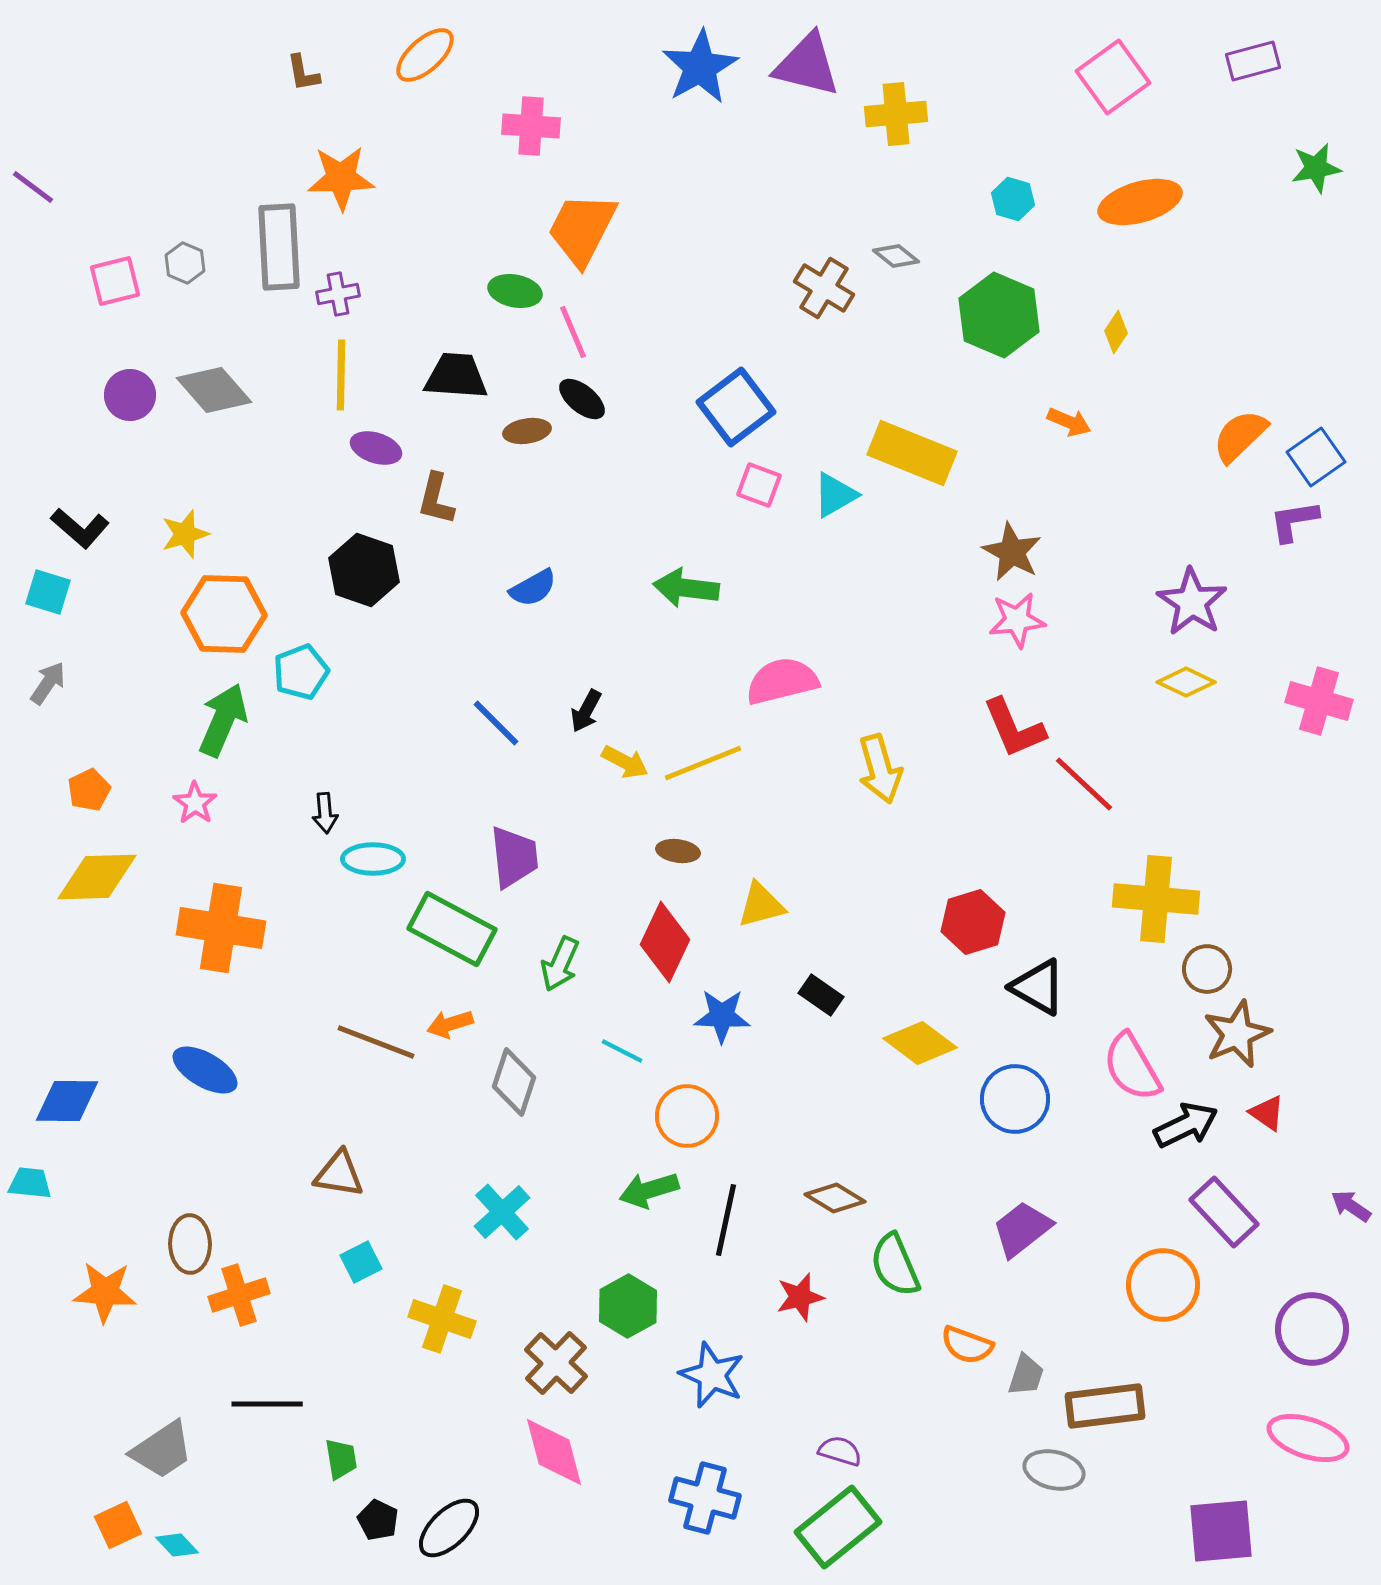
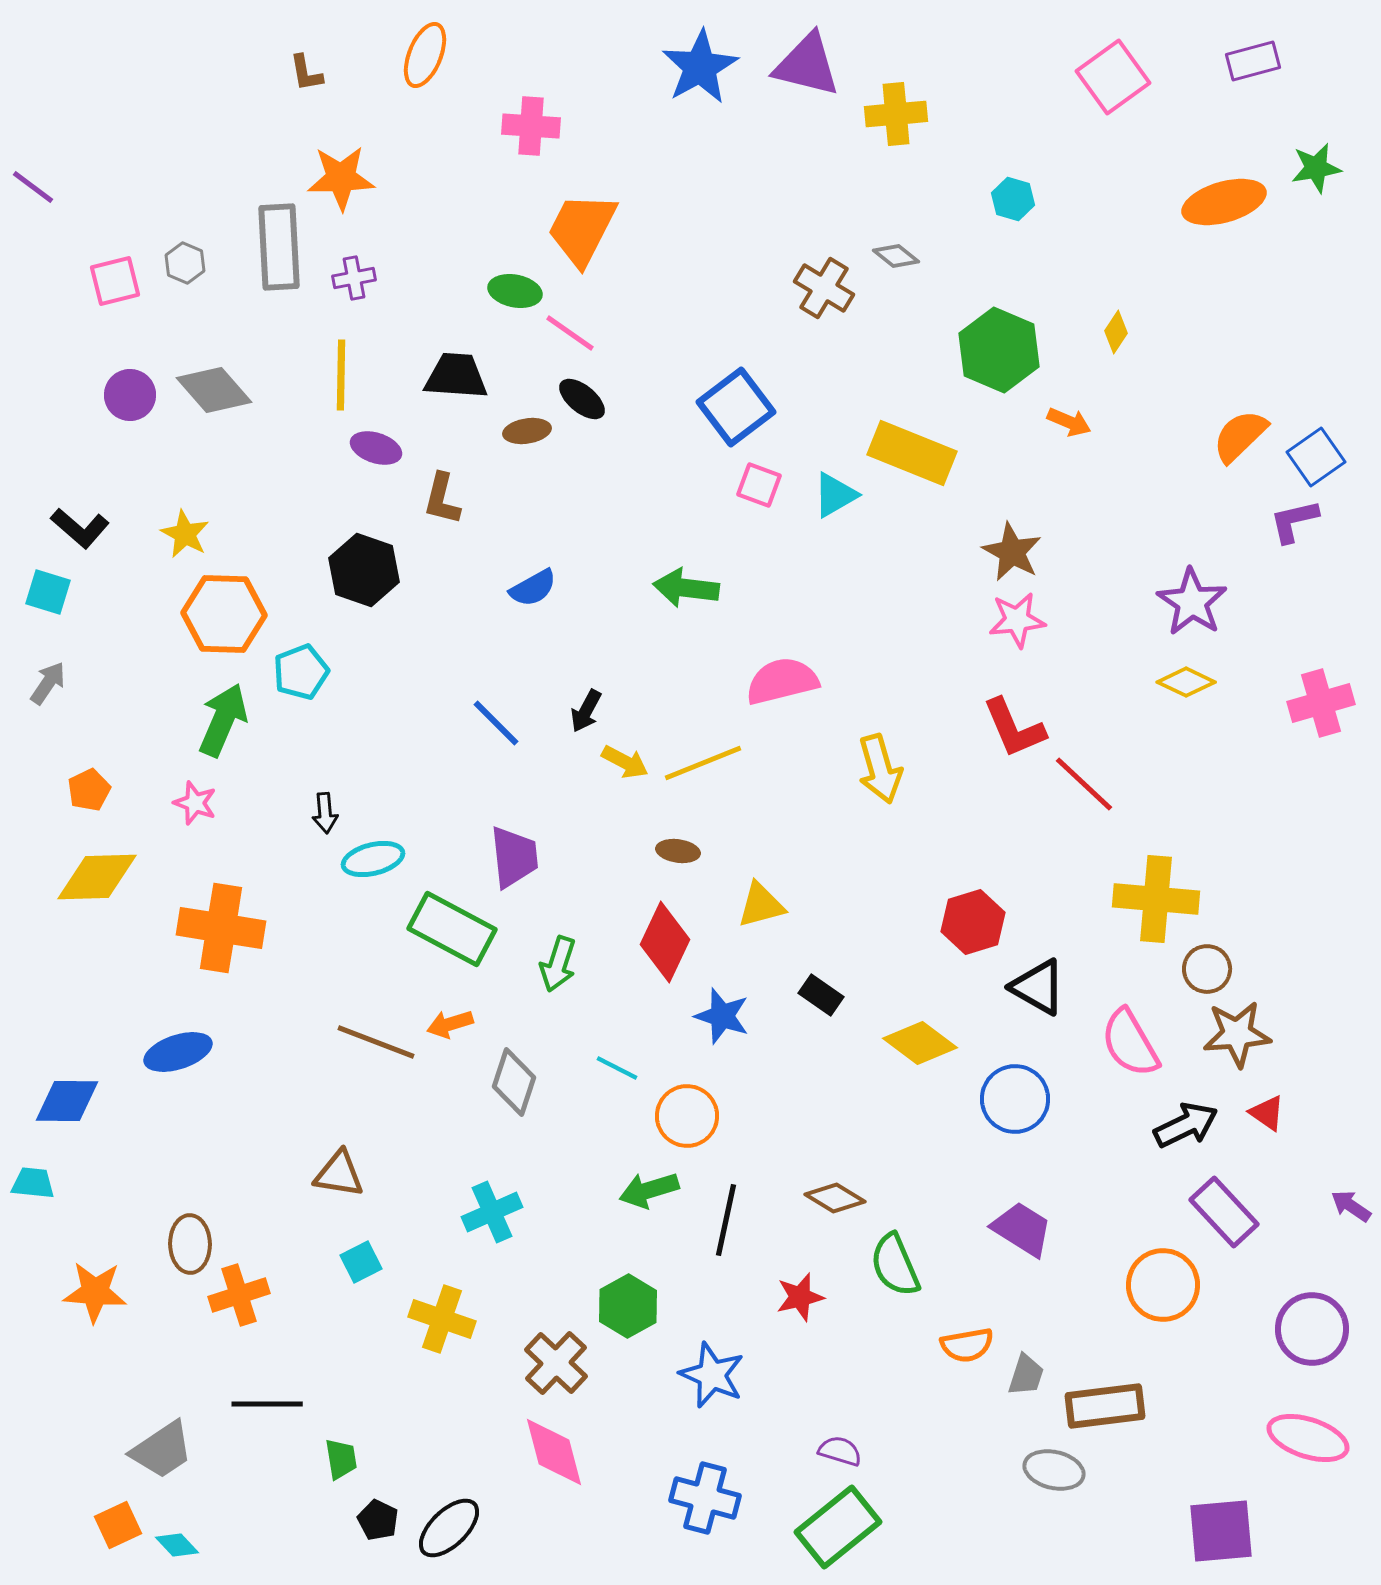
orange ellipse at (425, 55): rotated 26 degrees counterclockwise
brown L-shape at (303, 73): moved 3 px right
orange ellipse at (1140, 202): moved 84 px right
purple cross at (338, 294): moved 16 px right, 16 px up
green hexagon at (999, 315): moved 35 px down
pink line at (573, 332): moved 3 px left, 1 px down; rotated 32 degrees counterclockwise
brown L-shape at (436, 499): moved 6 px right
purple L-shape at (1294, 521): rotated 4 degrees counterclockwise
yellow star at (185, 534): rotated 27 degrees counterclockwise
pink cross at (1319, 701): moved 2 px right, 2 px down; rotated 32 degrees counterclockwise
pink star at (195, 803): rotated 15 degrees counterclockwise
cyan ellipse at (373, 859): rotated 14 degrees counterclockwise
green arrow at (560, 964): moved 2 px left; rotated 6 degrees counterclockwise
blue star at (722, 1016): rotated 16 degrees clockwise
brown star at (1237, 1034): rotated 18 degrees clockwise
cyan line at (622, 1051): moved 5 px left, 17 px down
pink semicircle at (1132, 1067): moved 2 px left, 24 px up
blue ellipse at (205, 1070): moved 27 px left, 18 px up; rotated 48 degrees counterclockwise
cyan trapezoid at (30, 1183): moved 3 px right
cyan cross at (502, 1212): moved 10 px left; rotated 18 degrees clockwise
purple trapezoid at (1022, 1229): rotated 70 degrees clockwise
orange star at (105, 1292): moved 10 px left
orange semicircle at (967, 1345): rotated 30 degrees counterclockwise
